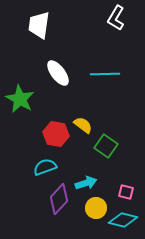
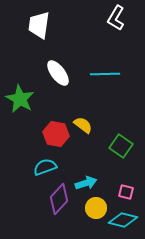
green square: moved 15 px right
